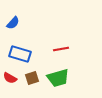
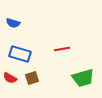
blue semicircle: rotated 64 degrees clockwise
red line: moved 1 px right
green trapezoid: moved 25 px right
